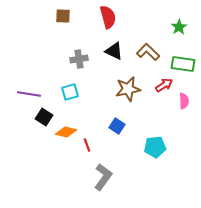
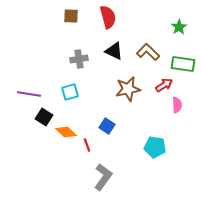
brown square: moved 8 px right
pink semicircle: moved 7 px left, 4 px down
blue square: moved 10 px left
orange diamond: rotated 30 degrees clockwise
cyan pentagon: rotated 15 degrees clockwise
